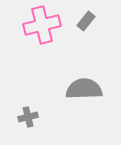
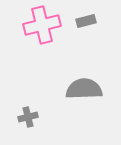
gray rectangle: rotated 36 degrees clockwise
